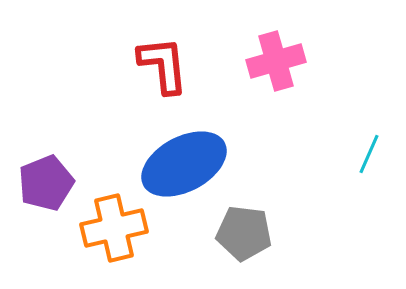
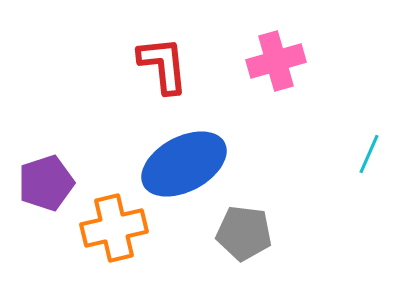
purple pentagon: rotated 4 degrees clockwise
